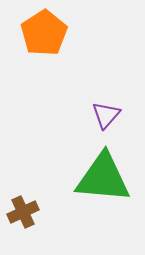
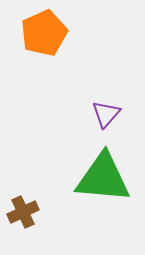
orange pentagon: rotated 9 degrees clockwise
purple triangle: moved 1 px up
